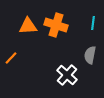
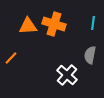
orange cross: moved 2 px left, 1 px up
